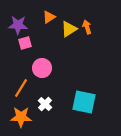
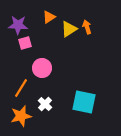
orange star: moved 1 px up; rotated 15 degrees counterclockwise
